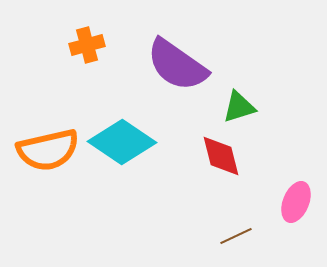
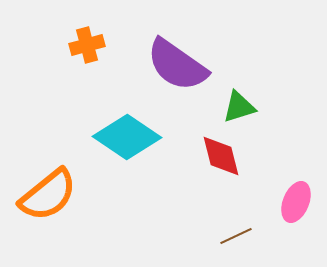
cyan diamond: moved 5 px right, 5 px up
orange semicircle: moved 45 px down; rotated 26 degrees counterclockwise
